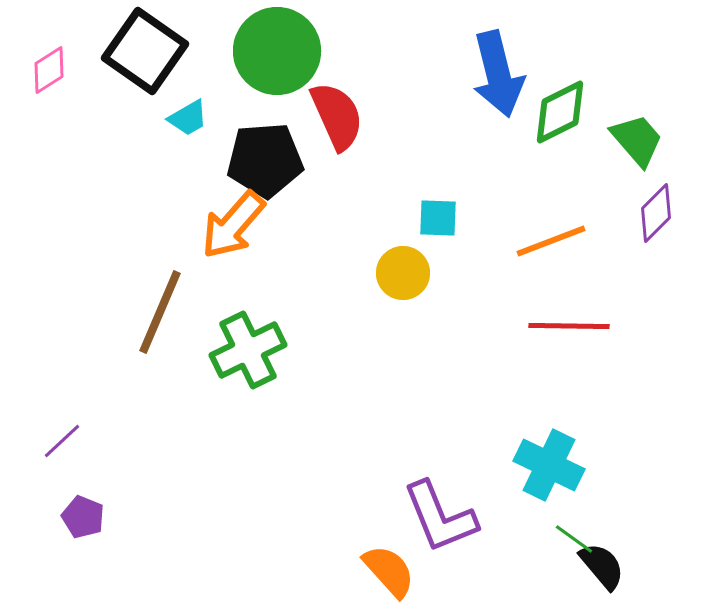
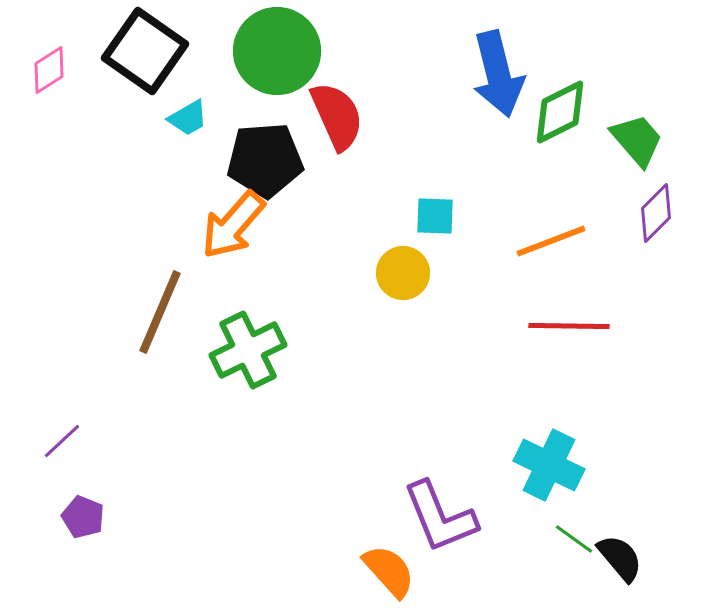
cyan square: moved 3 px left, 2 px up
black semicircle: moved 18 px right, 8 px up
